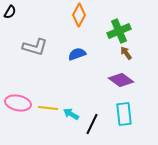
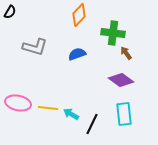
orange diamond: rotated 15 degrees clockwise
green cross: moved 6 px left, 2 px down; rotated 30 degrees clockwise
